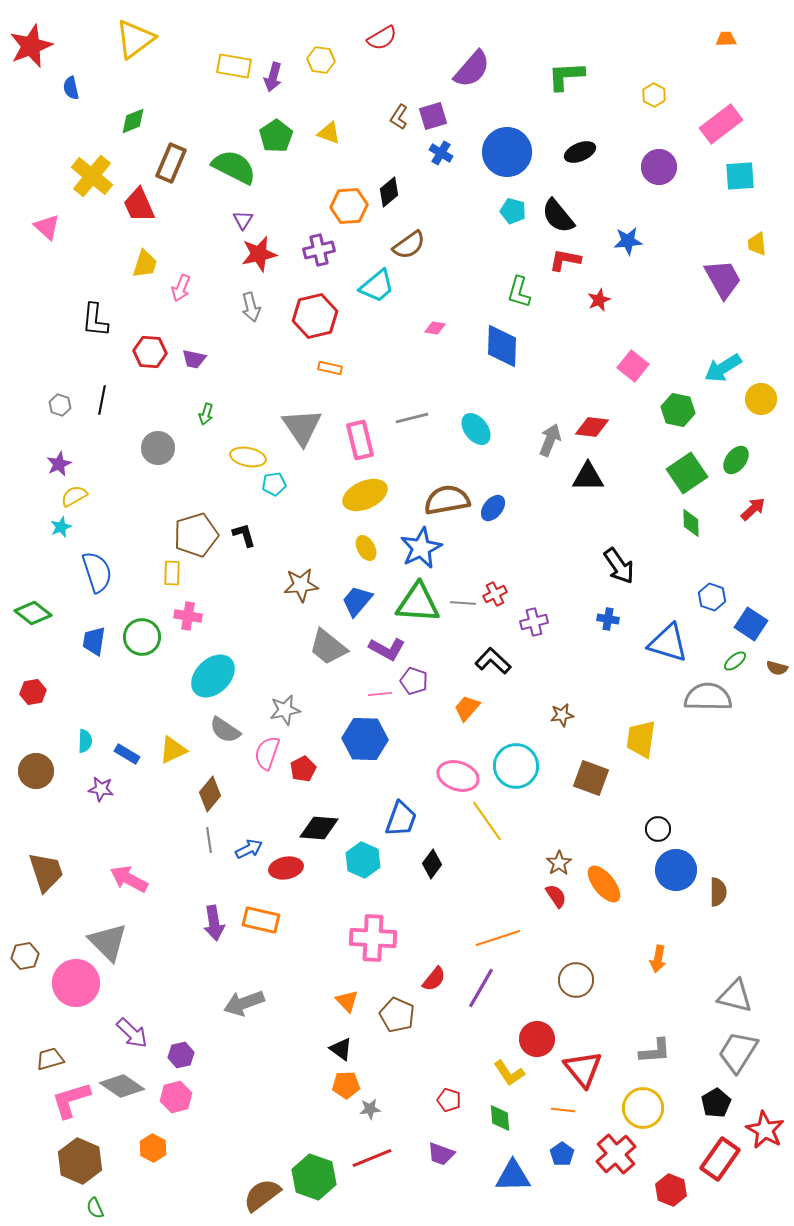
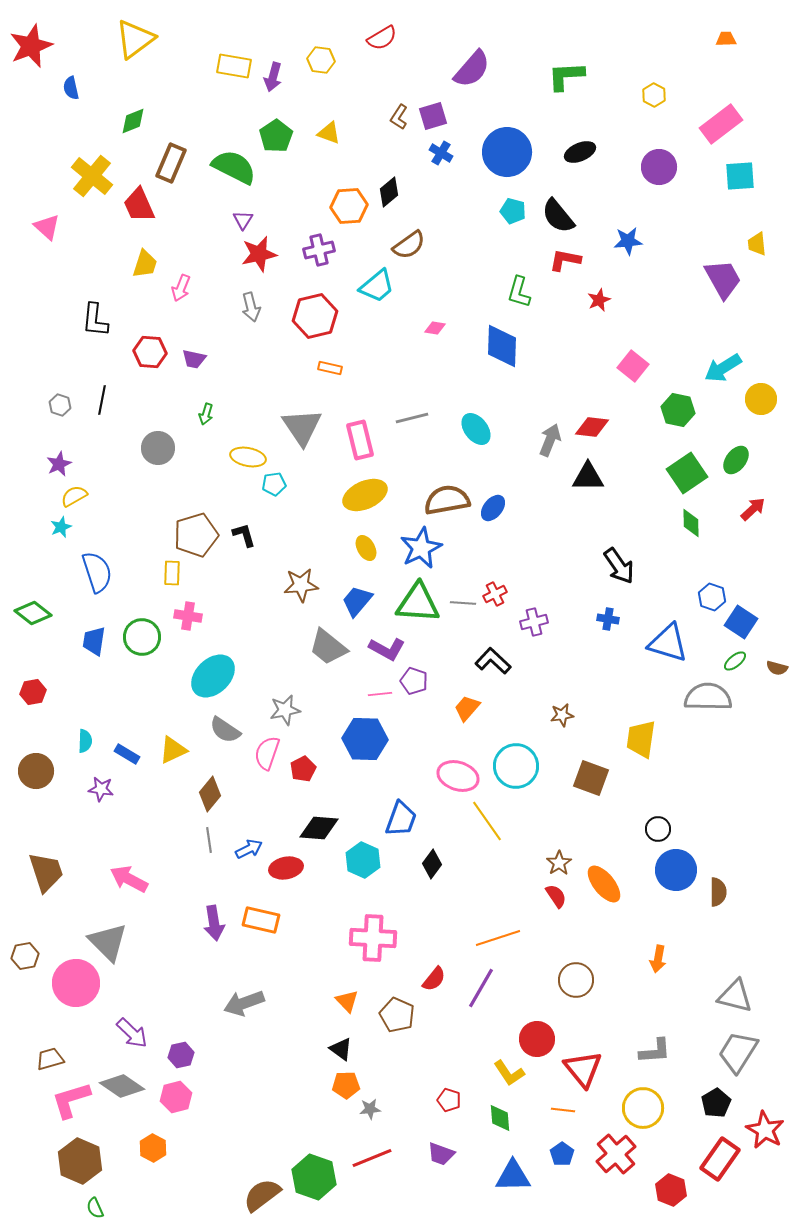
blue square at (751, 624): moved 10 px left, 2 px up
